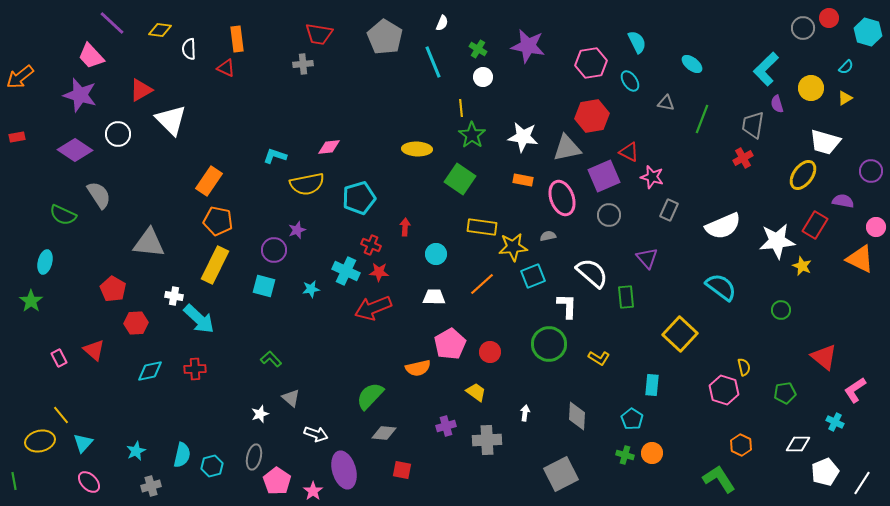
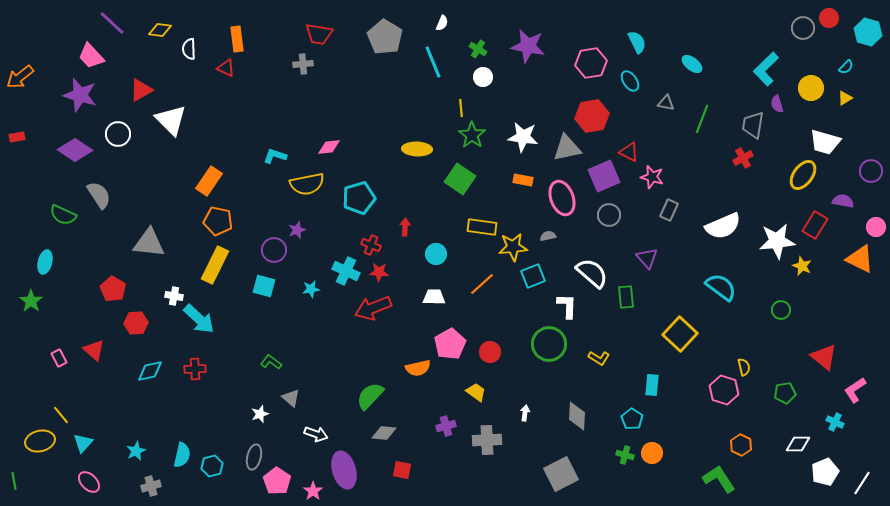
green L-shape at (271, 359): moved 3 px down; rotated 10 degrees counterclockwise
